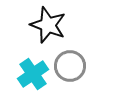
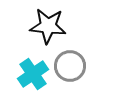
black star: moved 1 px down; rotated 15 degrees counterclockwise
